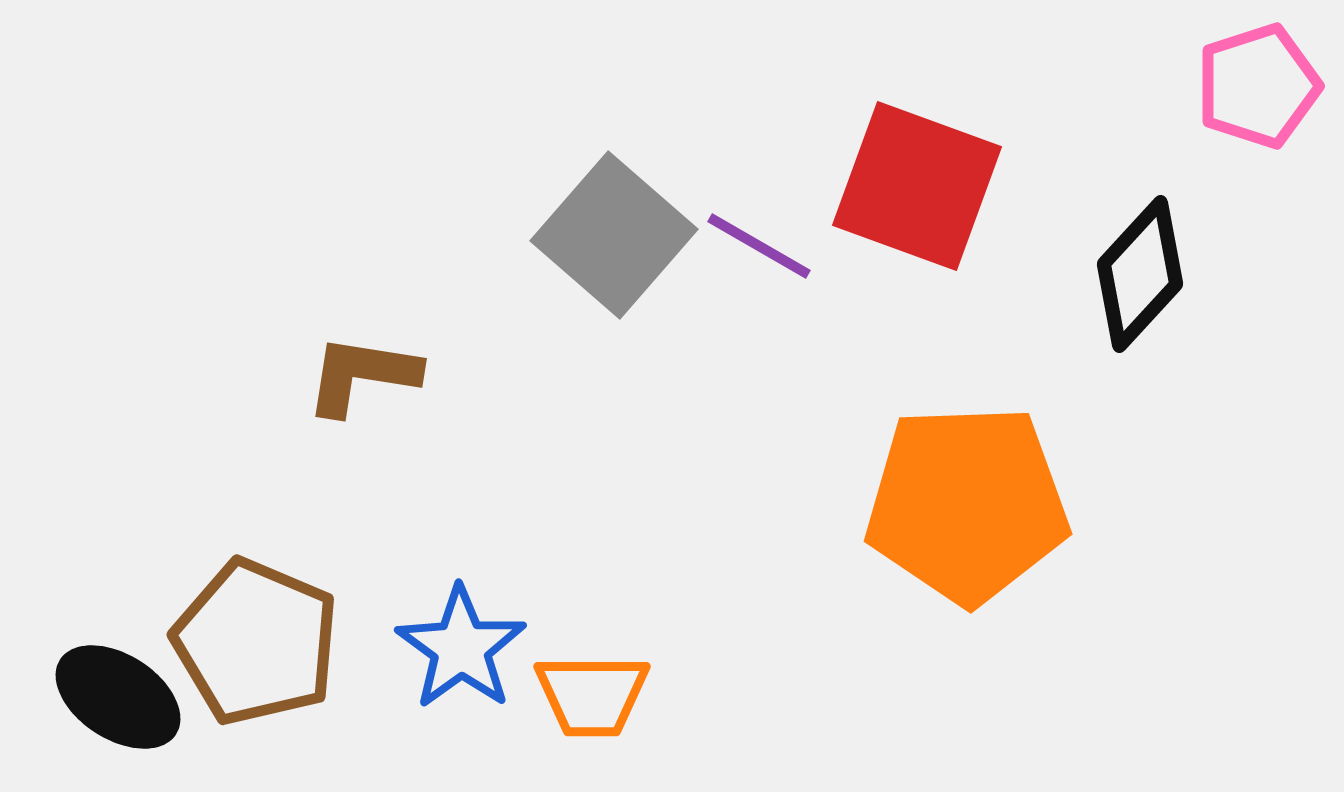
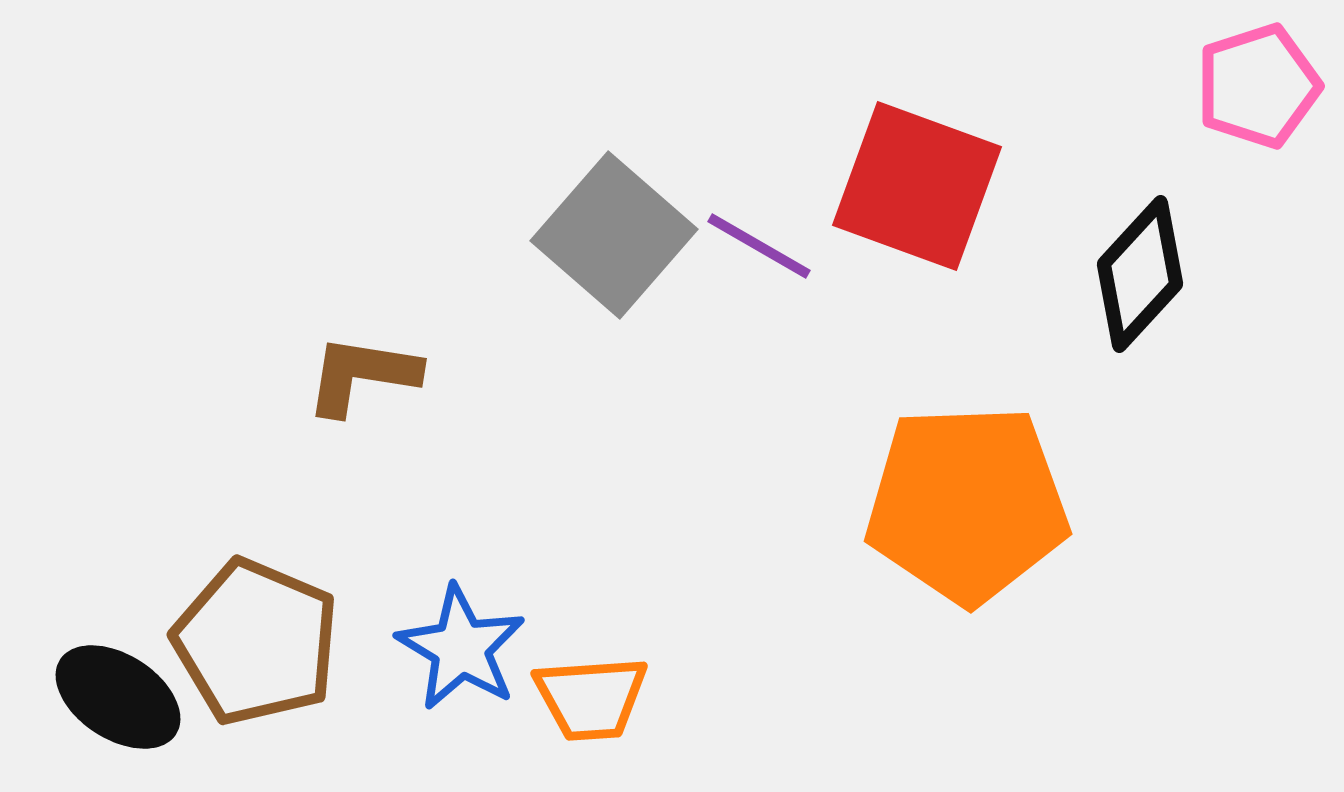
blue star: rotated 5 degrees counterclockwise
orange trapezoid: moved 1 px left, 3 px down; rotated 4 degrees counterclockwise
